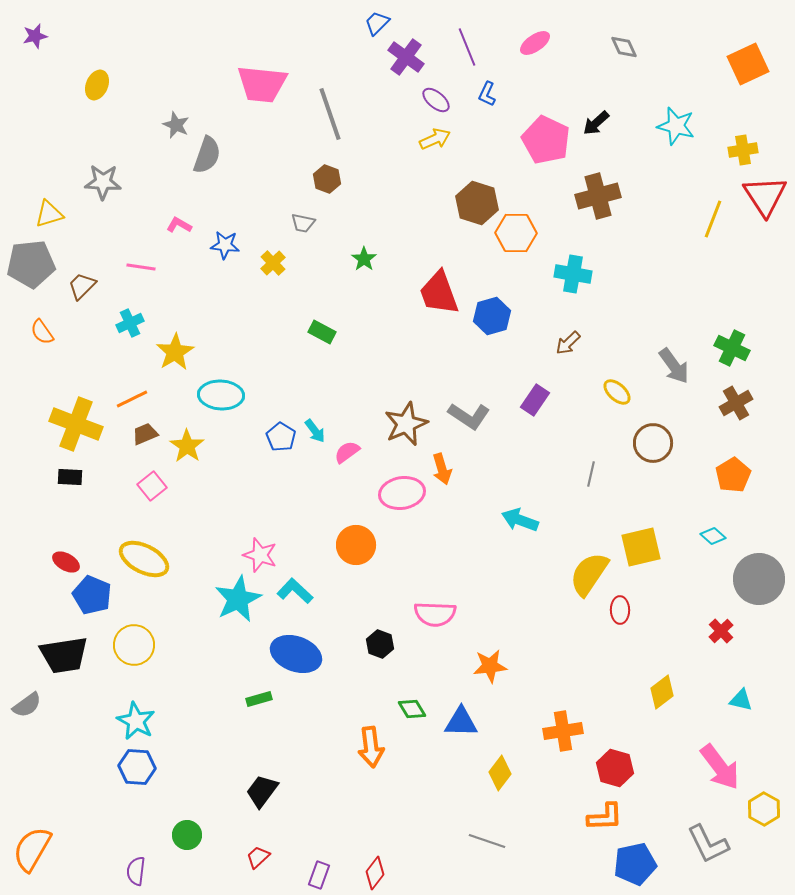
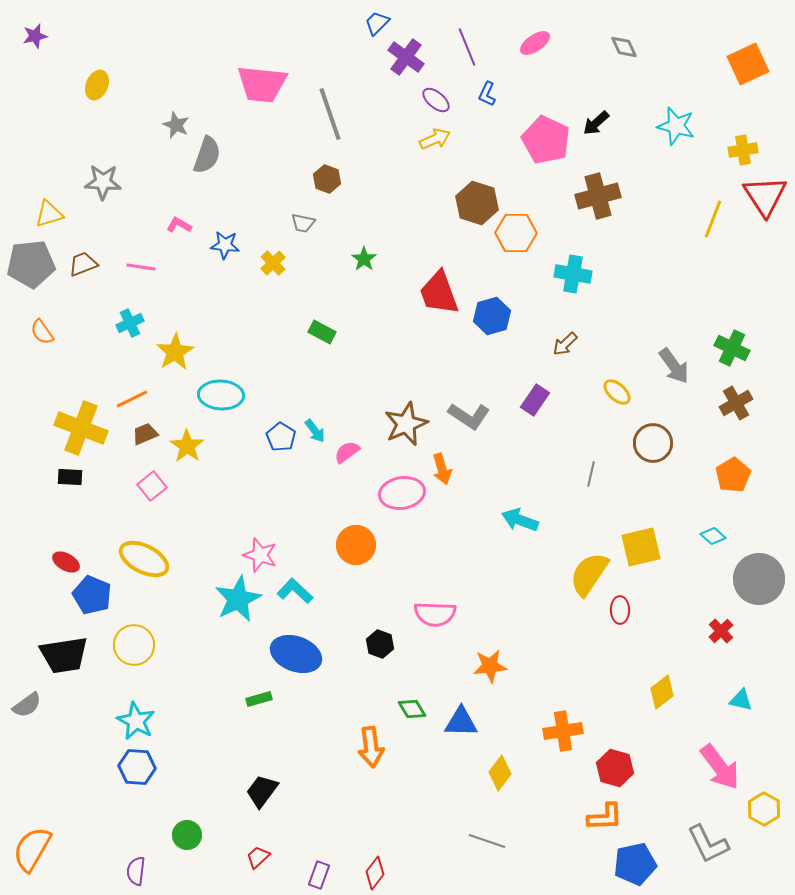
brown trapezoid at (82, 286): moved 1 px right, 22 px up; rotated 24 degrees clockwise
brown arrow at (568, 343): moved 3 px left, 1 px down
yellow cross at (76, 424): moved 5 px right, 4 px down
